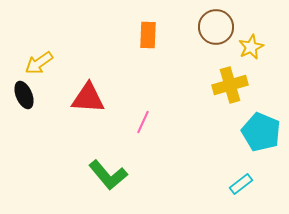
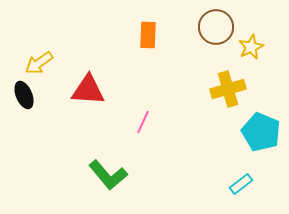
yellow cross: moved 2 px left, 4 px down
red triangle: moved 8 px up
